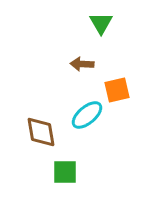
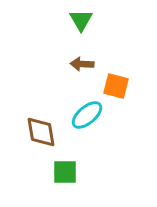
green triangle: moved 20 px left, 3 px up
orange square: moved 1 px left, 4 px up; rotated 28 degrees clockwise
